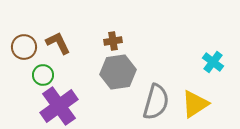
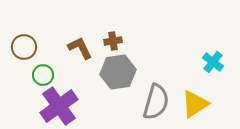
brown L-shape: moved 22 px right, 5 px down
